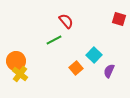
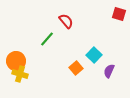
red square: moved 5 px up
green line: moved 7 px left, 1 px up; rotated 21 degrees counterclockwise
yellow cross: rotated 21 degrees counterclockwise
